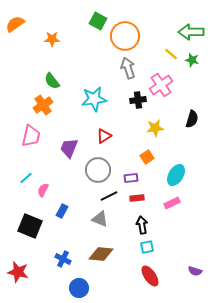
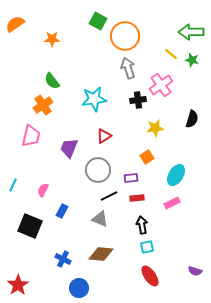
cyan line: moved 13 px left, 7 px down; rotated 24 degrees counterclockwise
red star: moved 13 px down; rotated 25 degrees clockwise
